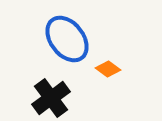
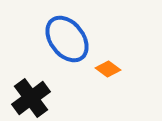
black cross: moved 20 px left
